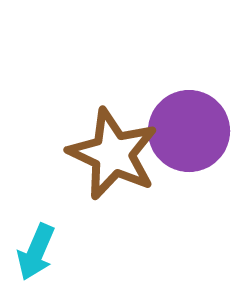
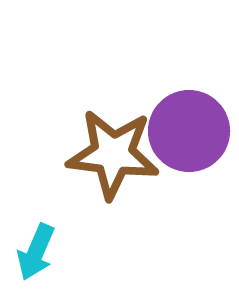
brown star: rotated 18 degrees counterclockwise
